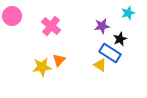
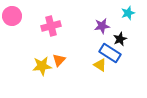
pink cross: rotated 36 degrees clockwise
yellow star: moved 1 px up
